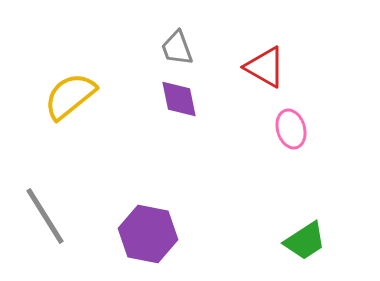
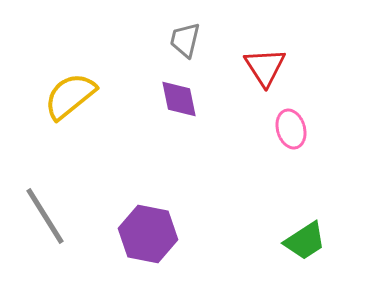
gray trapezoid: moved 8 px right, 8 px up; rotated 33 degrees clockwise
red triangle: rotated 27 degrees clockwise
